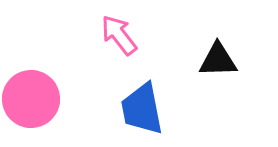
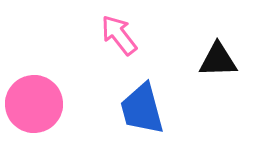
pink circle: moved 3 px right, 5 px down
blue trapezoid: rotated 4 degrees counterclockwise
